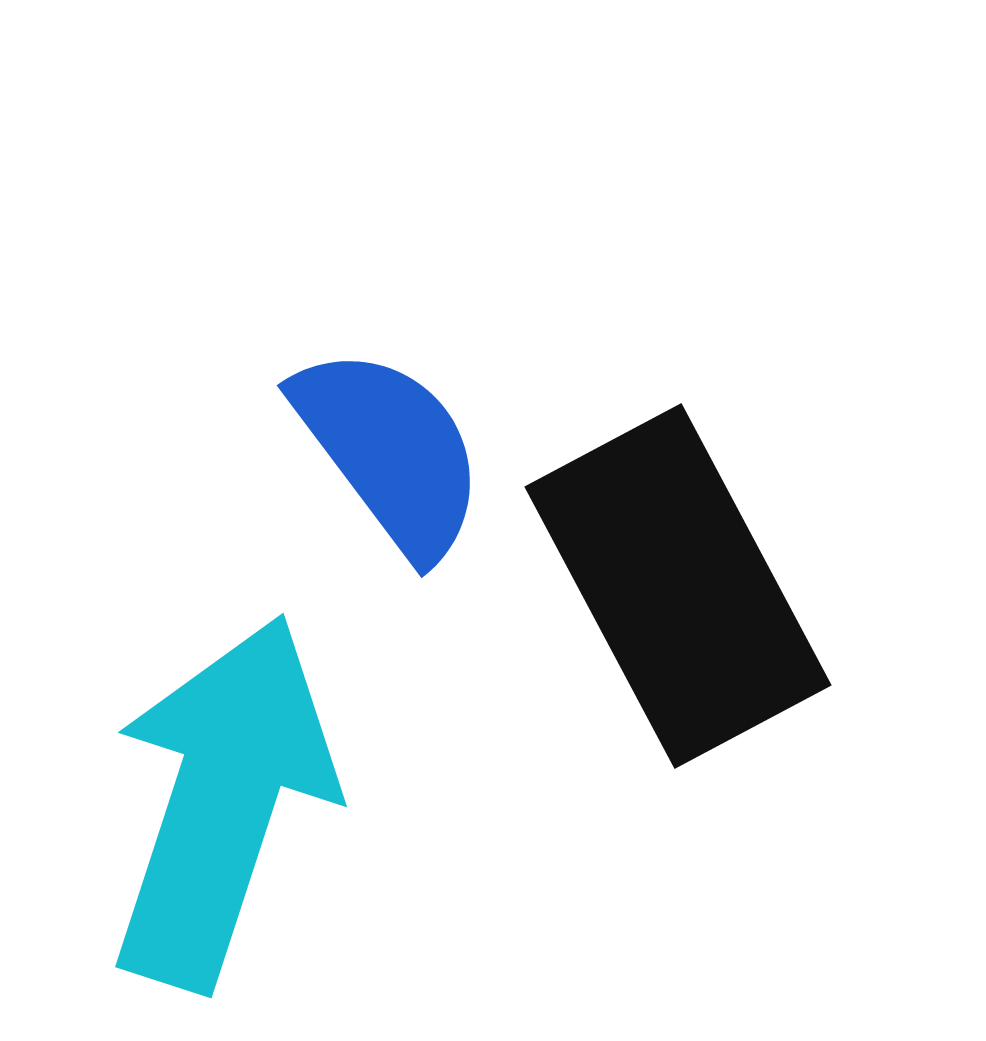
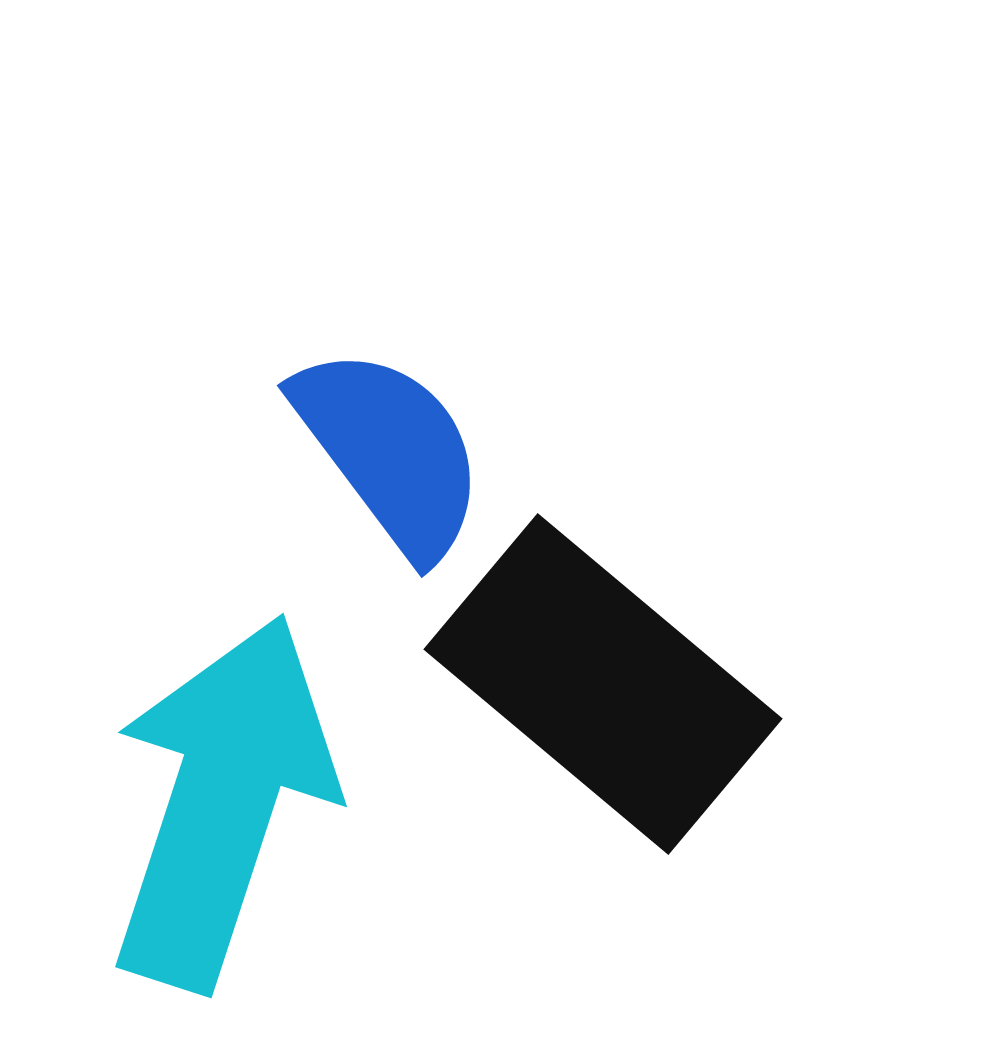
black rectangle: moved 75 px left, 98 px down; rotated 22 degrees counterclockwise
